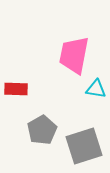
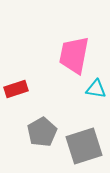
red rectangle: rotated 20 degrees counterclockwise
gray pentagon: moved 2 px down
